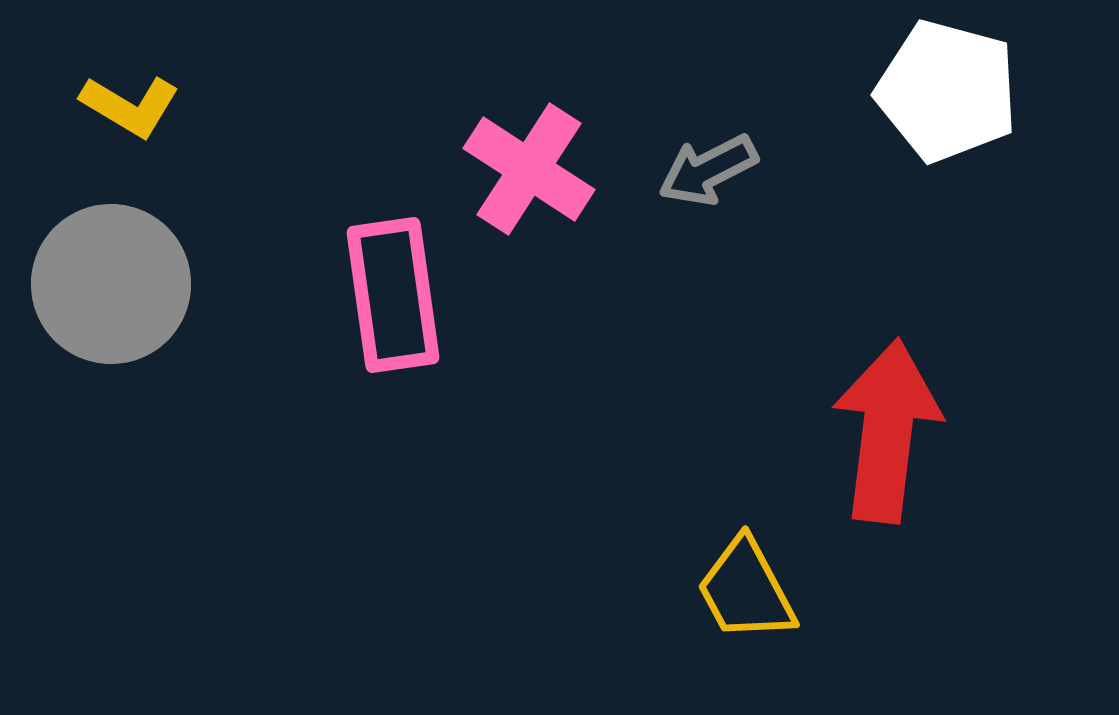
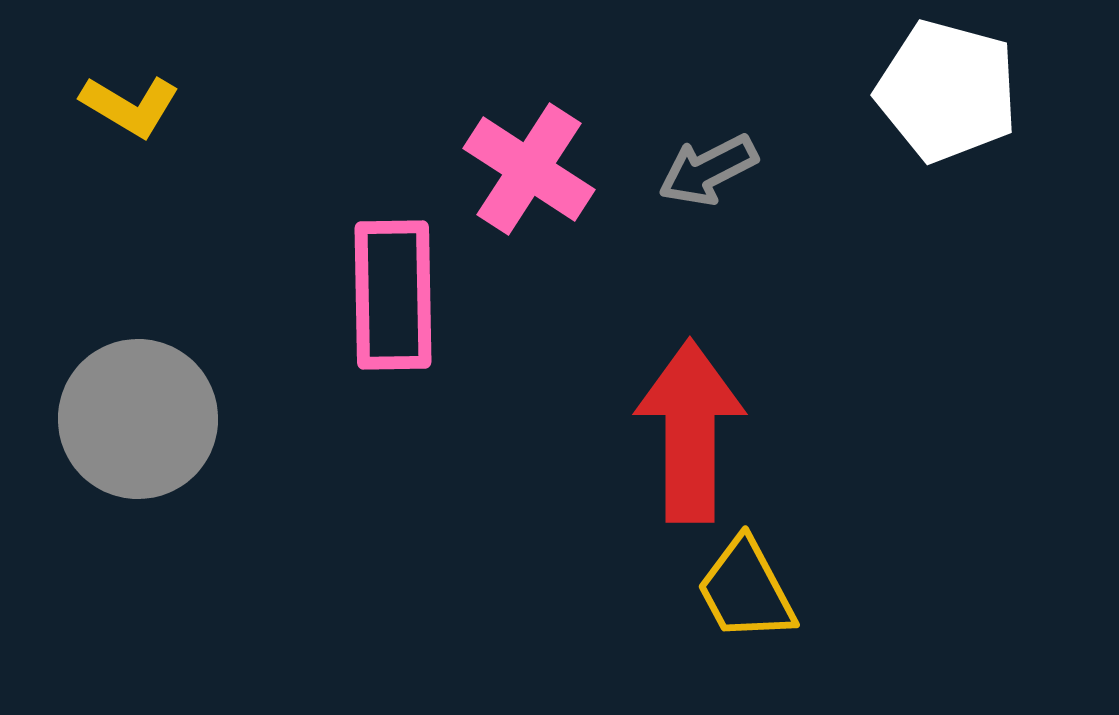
gray circle: moved 27 px right, 135 px down
pink rectangle: rotated 7 degrees clockwise
red arrow: moved 197 px left; rotated 7 degrees counterclockwise
